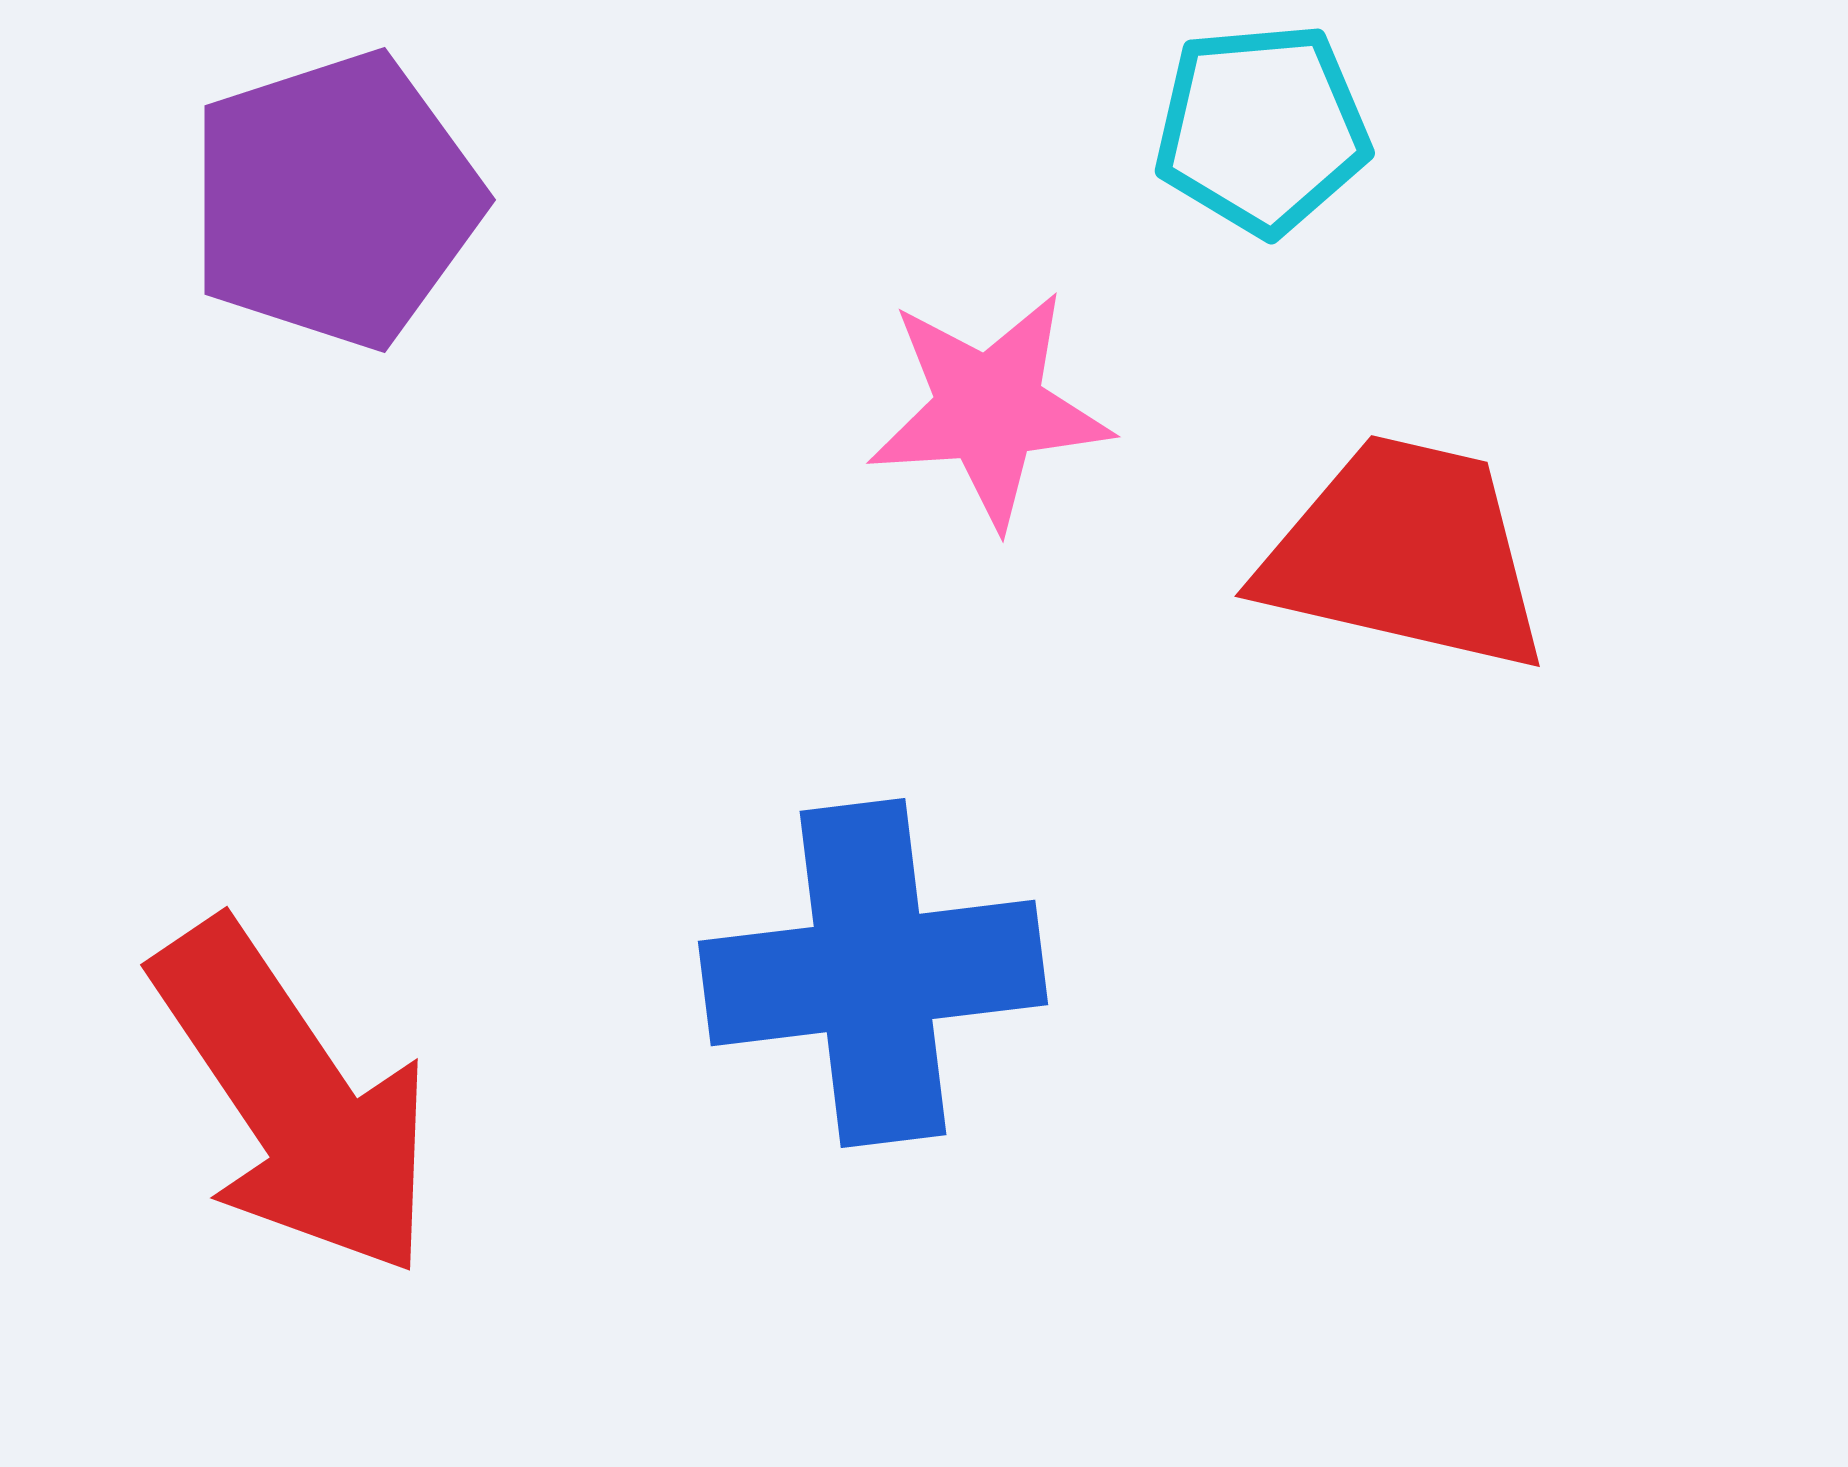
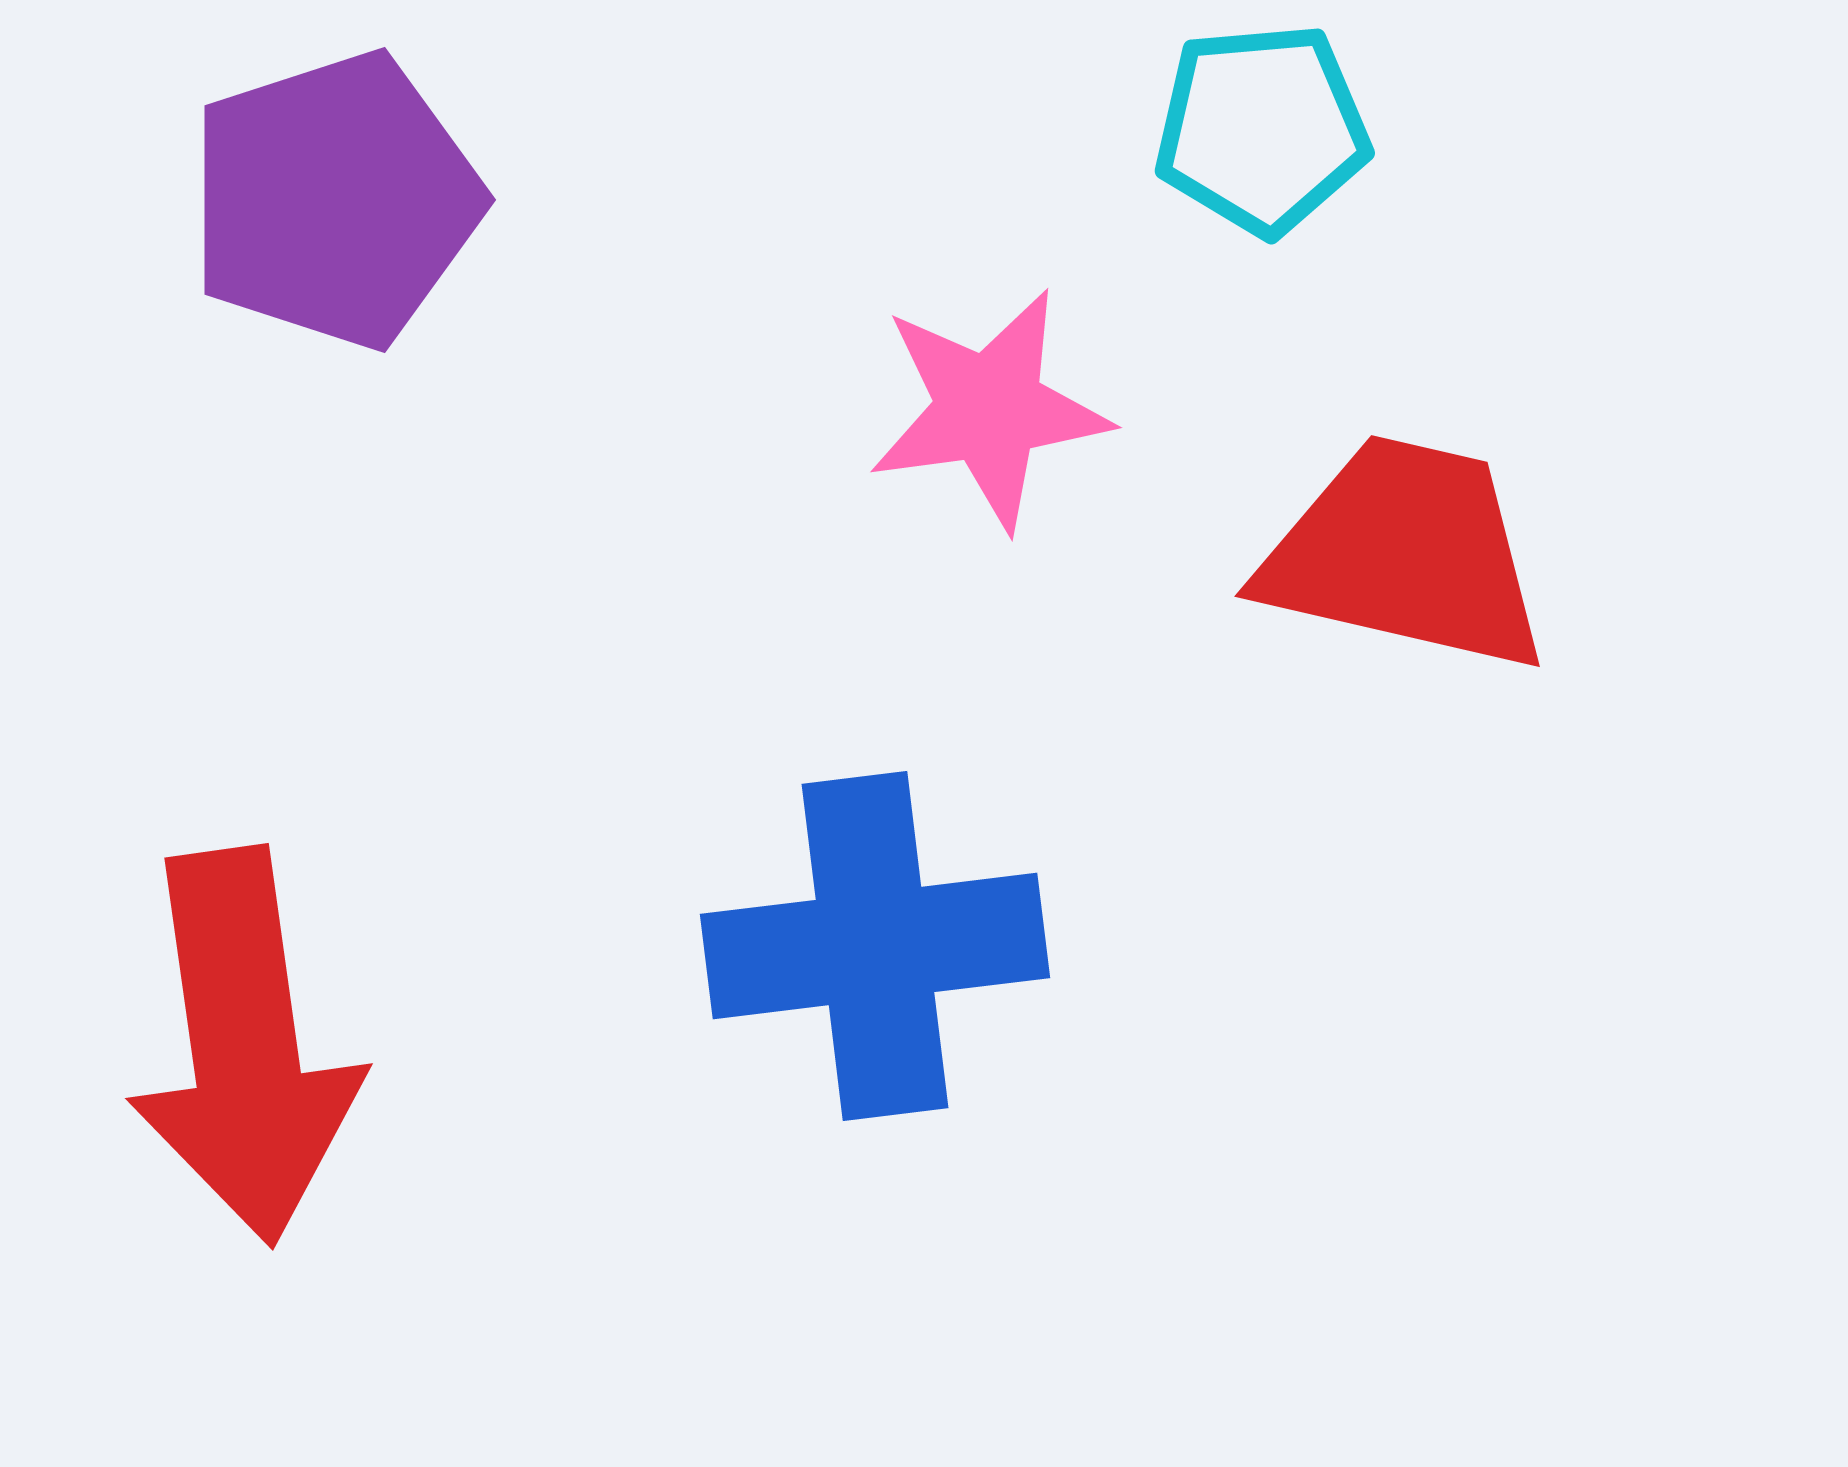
pink star: rotated 4 degrees counterclockwise
blue cross: moved 2 px right, 27 px up
red arrow: moved 50 px left, 53 px up; rotated 26 degrees clockwise
